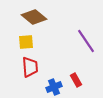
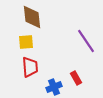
brown diamond: moved 2 px left; rotated 45 degrees clockwise
red rectangle: moved 2 px up
